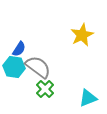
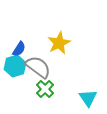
yellow star: moved 23 px left, 8 px down
cyan hexagon: moved 1 px right, 1 px up; rotated 25 degrees counterclockwise
cyan triangle: rotated 42 degrees counterclockwise
